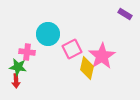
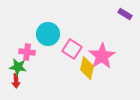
pink square: rotated 30 degrees counterclockwise
